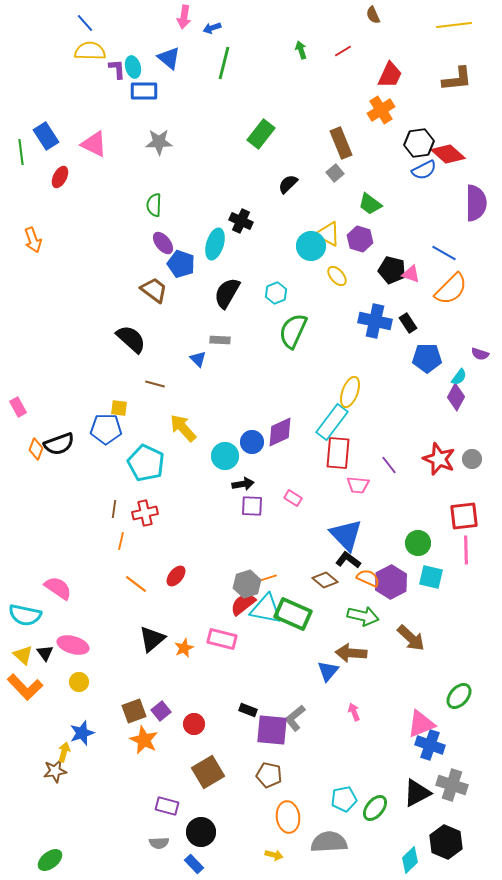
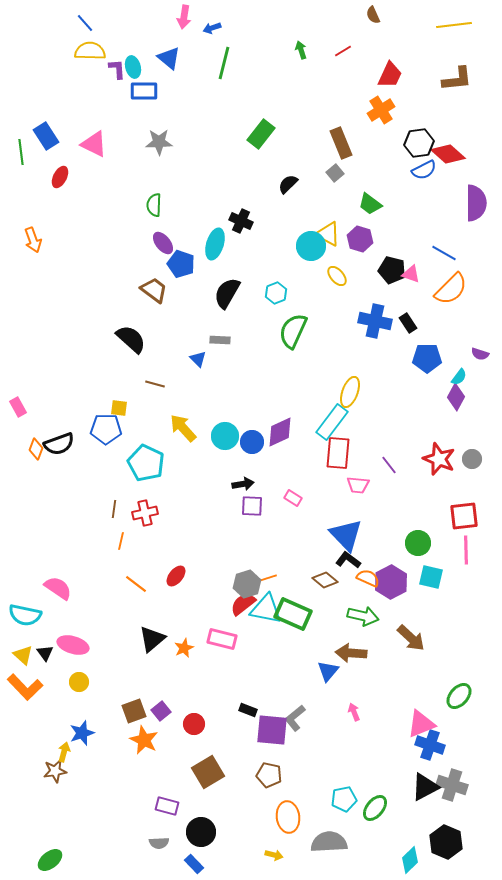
cyan circle at (225, 456): moved 20 px up
black triangle at (417, 793): moved 8 px right, 6 px up
